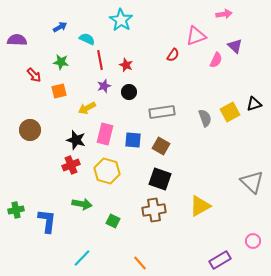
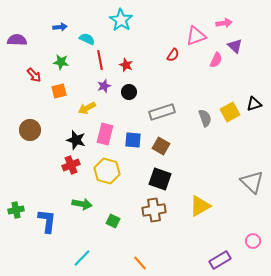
pink arrow: moved 9 px down
blue arrow: rotated 24 degrees clockwise
gray rectangle: rotated 10 degrees counterclockwise
